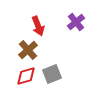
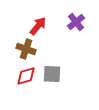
red arrow: rotated 120 degrees counterclockwise
brown cross: moved 2 px left, 1 px up; rotated 30 degrees counterclockwise
gray square: rotated 24 degrees clockwise
